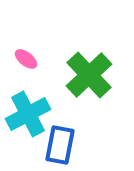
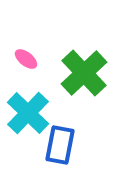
green cross: moved 5 px left, 2 px up
cyan cross: moved 1 px up; rotated 18 degrees counterclockwise
